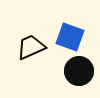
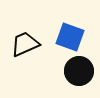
black trapezoid: moved 6 px left, 3 px up
